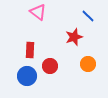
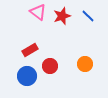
red star: moved 12 px left, 21 px up
red rectangle: rotated 56 degrees clockwise
orange circle: moved 3 px left
